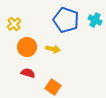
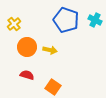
yellow arrow: moved 3 px left, 1 px down
red semicircle: moved 1 px left, 2 px down
